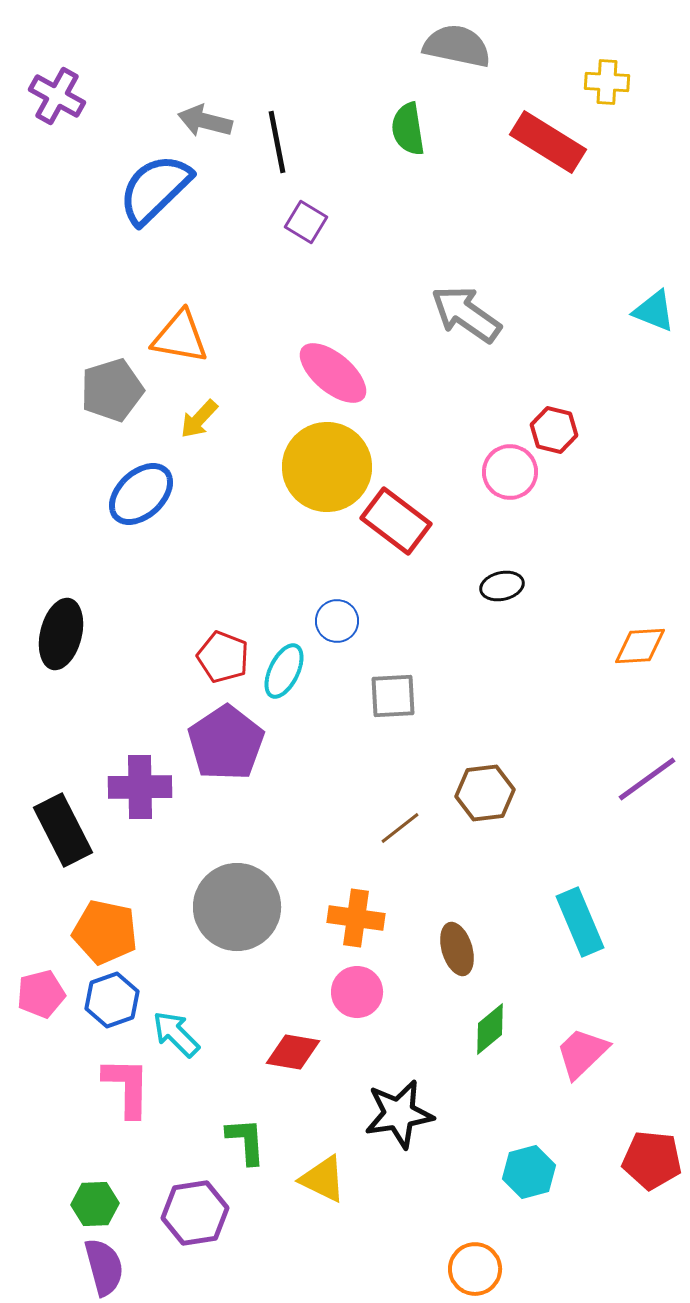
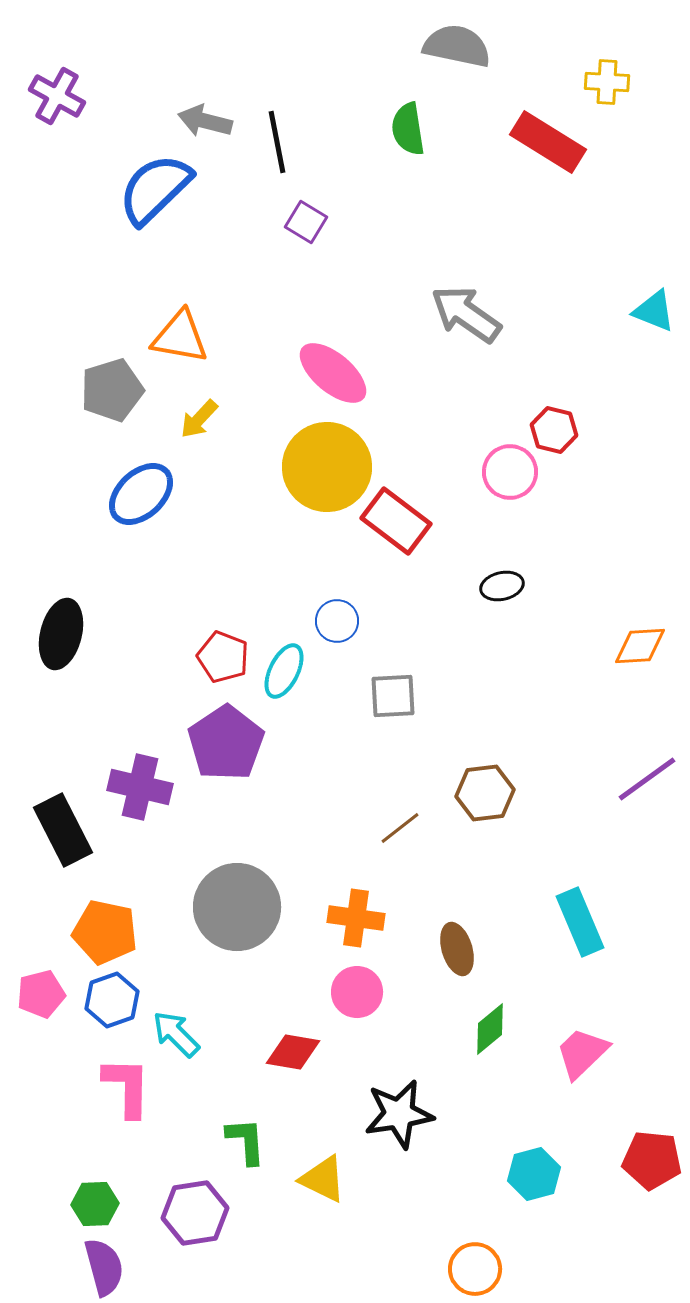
purple cross at (140, 787): rotated 14 degrees clockwise
cyan hexagon at (529, 1172): moved 5 px right, 2 px down
